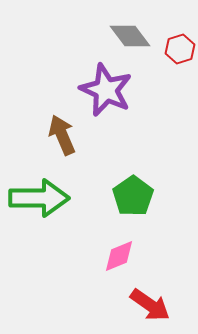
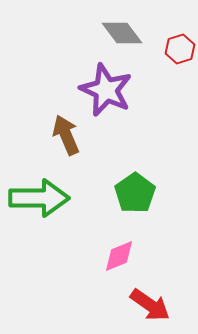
gray diamond: moved 8 px left, 3 px up
brown arrow: moved 4 px right
green pentagon: moved 2 px right, 3 px up
